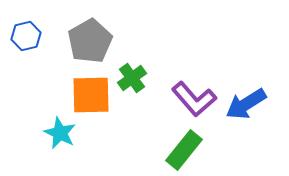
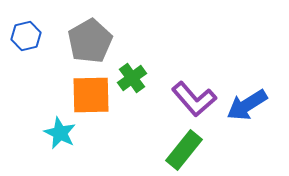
blue arrow: moved 1 px right, 1 px down
